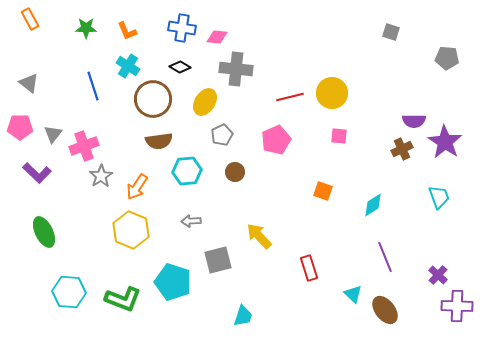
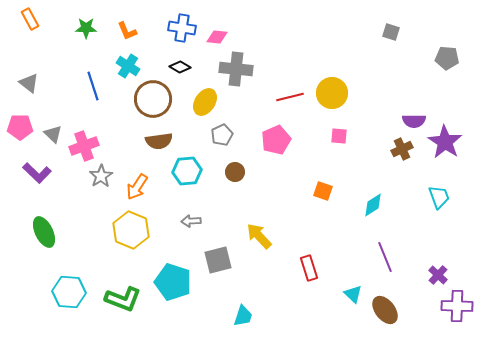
gray triangle at (53, 134): rotated 24 degrees counterclockwise
